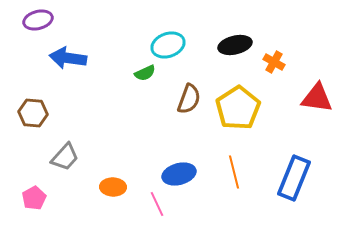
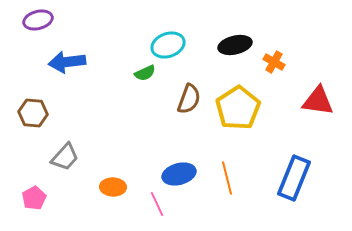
blue arrow: moved 1 px left, 4 px down; rotated 15 degrees counterclockwise
red triangle: moved 1 px right, 3 px down
orange line: moved 7 px left, 6 px down
